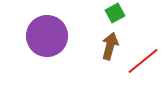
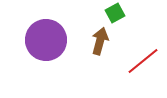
purple circle: moved 1 px left, 4 px down
brown arrow: moved 10 px left, 5 px up
